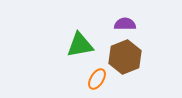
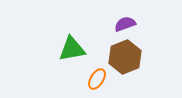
purple semicircle: rotated 20 degrees counterclockwise
green triangle: moved 8 px left, 4 px down
